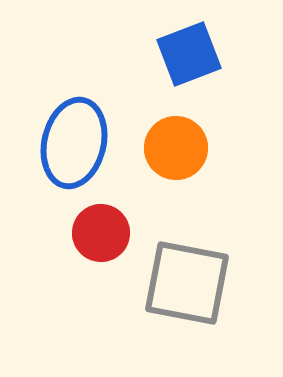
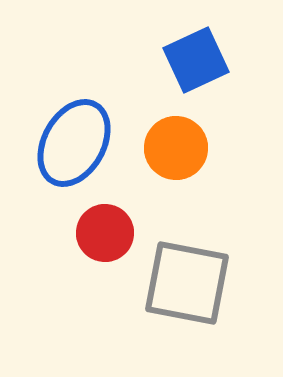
blue square: moved 7 px right, 6 px down; rotated 4 degrees counterclockwise
blue ellipse: rotated 16 degrees clockwise
red circle: moved 4 px right
